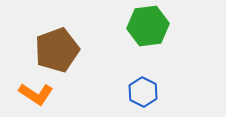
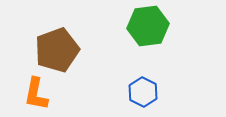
orange L-shape: rotated 68 degrees clockwise
